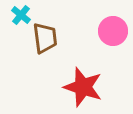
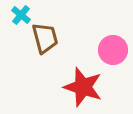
pink circle: moved 19 px down
brown trapezoid: rotated 8 degrees counterclockwise
